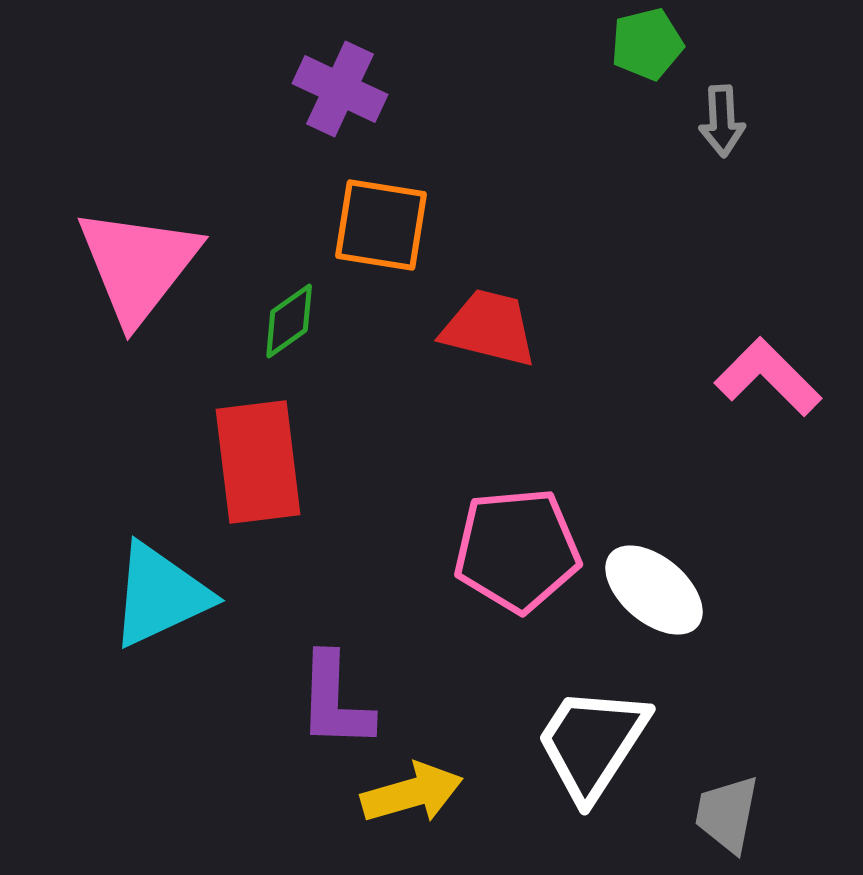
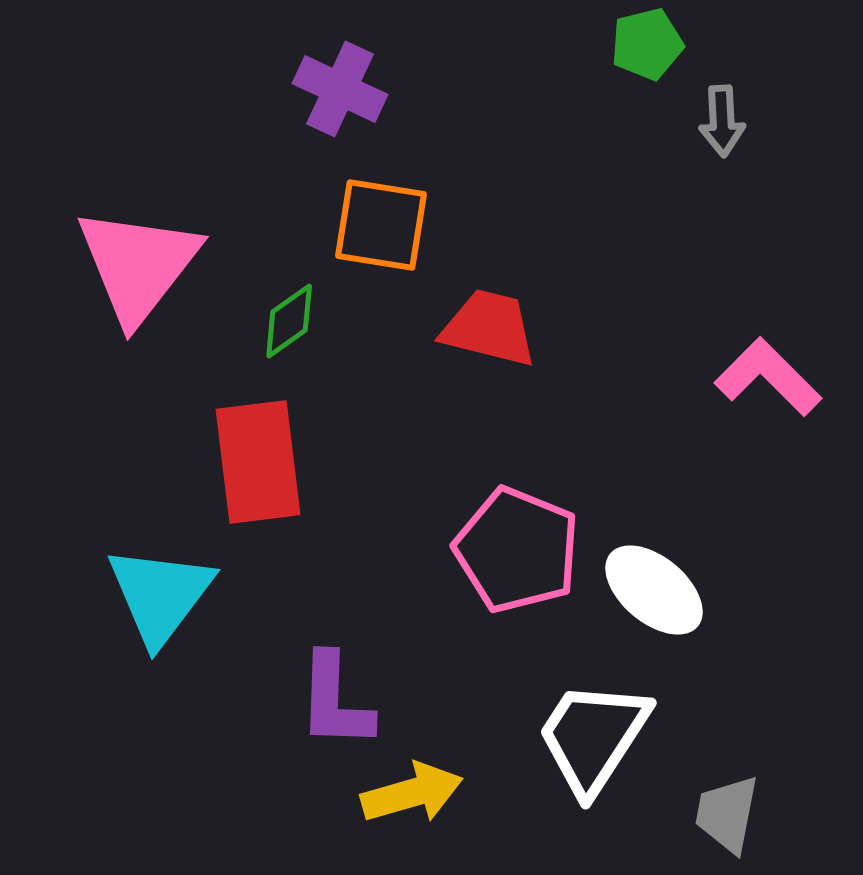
pink pentagon: rotated 27 degrees clockwise
cyan triangle: rotated 28 degrees counterclockwise
white trapezoid: moved 1 px right, 6 px up
